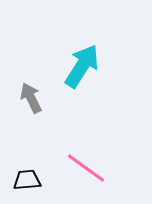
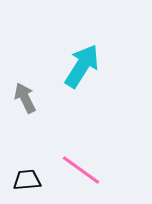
gray arrow: moved 6 px left
pink line: moved 5 px left, 2 px down
